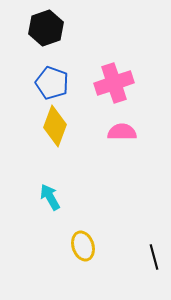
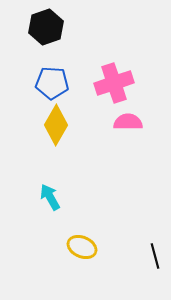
black hexagon: moved 1 px up
blue pentagon: rotated 16 degrees counterclockwise
yellow diamond: moved 1 px right, 1 px up; rotated 9 degrees clockwise
pink semicircle: moved 6 px right, 10 px up
yellow ellipse: moved 1 px left, 1 px down; rotated 48 degrees counterclockwise
black line: moved 1 px right, 1 px up
